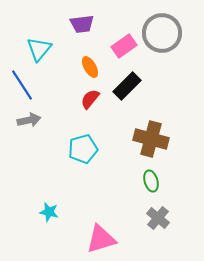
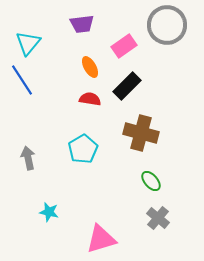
gray circle: moved 5 px right, 8 px up
cyan triangle: moved 11 px left, 6 px up
blue line: moved 5 px up
red semicircle: rotated 60 degrees clockwise
gray arrow: moved 1 px left, 38 px down; rotated 90 degrees counterclockwise
brown cross: moved 10 px left, 6 px up
cyan pentagon: rotated 16 degrees counterclockwise
green ellipse: rotated 25 degrees counterclockwise
